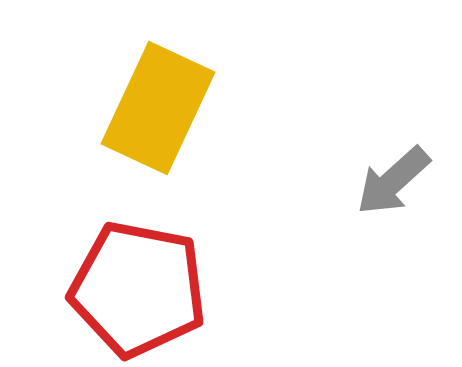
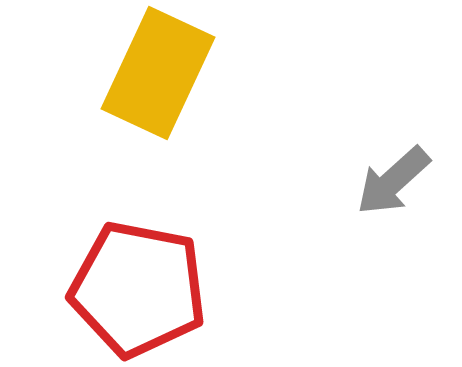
yellow rectangle: moved 35 px up
